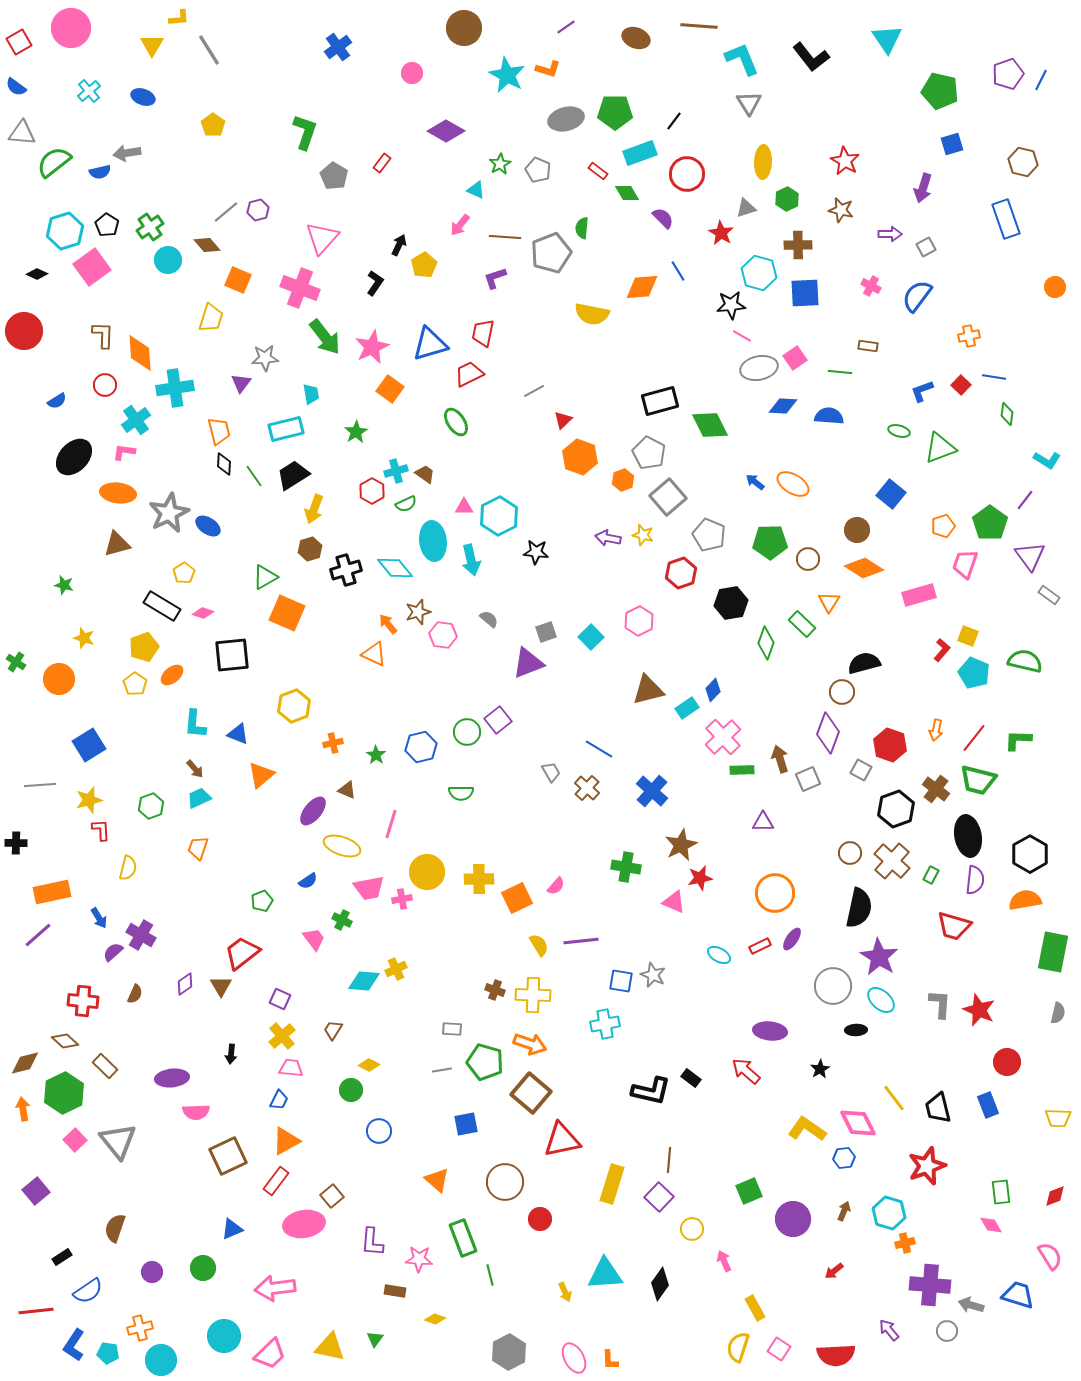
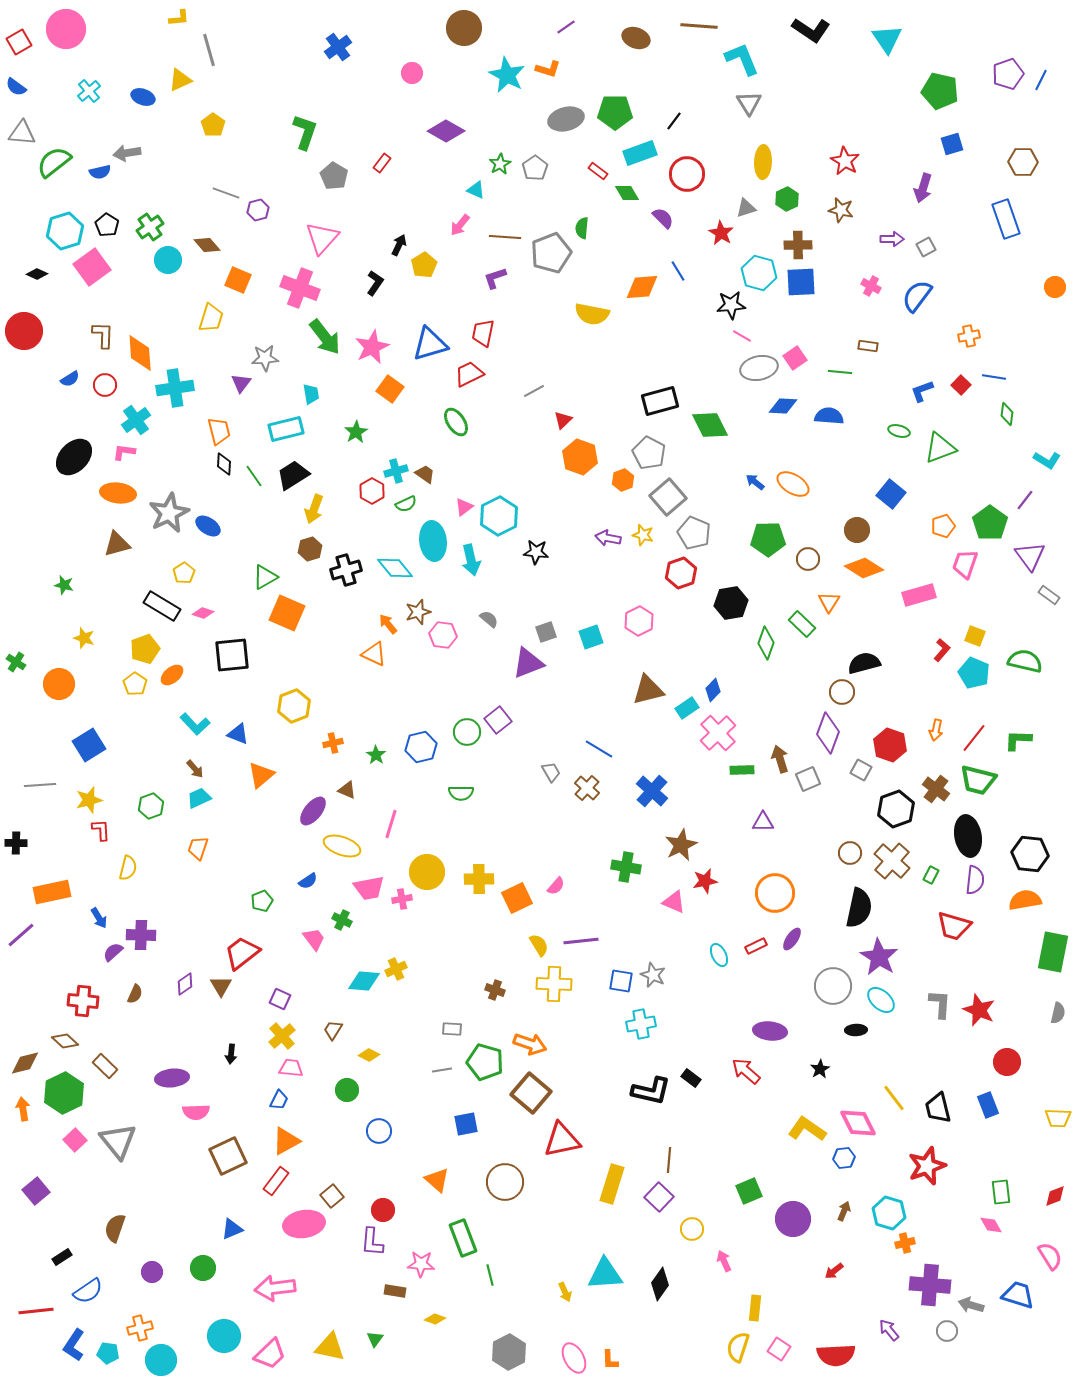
pink circle at (71, 28): moved 5 px left, 1 px down
yellow triangle at (152, 45): moved 28 px right, 35 px down; rotated 35 degrees clockwise
gray line at (209, 50): rotated 16 degrees clockwise
black L-shape at (811, 57): moved 27 px up; rotated 18 degrees counterclockwise
brown hexagon at (1023, 162): rotated 12 degrees counterclockwise
gray pentagon at (538, 170): moved 3 px left, 2 px up; rotated 15 degrees clockwise
gray line at (226, 212): moved 19 px up; rotated 60 degrees clockwise
purple arrow at (890, 234): moved 2 px right, 5 px down
blue square at (805, 293): moved 4 px left, 11 px up
blue semicircle at (57, 401): moved 13 px right, 22 px up
pink triangle at (464, 507): rotated 36 degrees counterclockwise
gray pentagon at (709, 535): moved 15 px left, 2 px up
green pentagon at (770, 542): moved 2 px left, 3 px up
yellow square at (968, 636): moved 7 px right
cyan square at (591, 637): rotated 25 degrees clockwise
yellow pentagon at (144, 647): moved 1 px right, 2 px down
orange circle at (59, 679): moved 5 px down
cyan L-shape at (195, 724): rotated 48 degrees counterclockwise
pink cross at (723, 737): moved 5 px left, 4 px up
black hexagon at (1030, 854): rotated 24 degrees counterclockwise
red star at (700, 878): moved 5 px right, 3 px down
purple line at (38, 935): moved 17 px left
purple cross at (141, 935): rotated 28 degrees counterclockwise
red rectangle at (760, 946): moved 4 px left
cyan ellipse at (719, 955): rotated 35 degrees clockwise
yellow cross at (533, 995): moved 21 px right, 11 px up
cyan cross at (605, 1024): moved 36 px right
yellow diamond at (369, 1065): moved 10 px up
green circle at (351, 1090): moved 4 px left
red circle at (540, 1219): moved 157 px left, 9 px up
pink star at (419, 1259): moved 2 px right, 5 px down
yellow rectangle at (755, 1308): rotated 35 degrees clockwise
